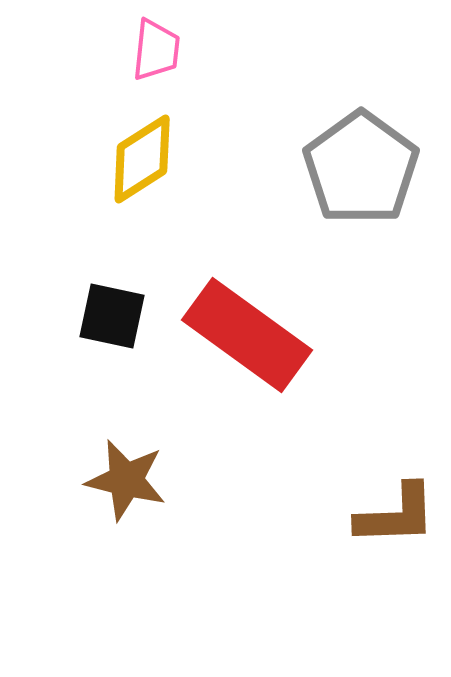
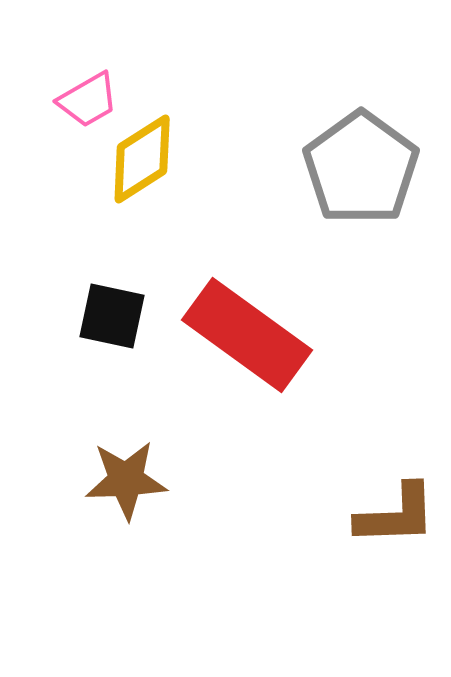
pink trapezoid: moved 68 px left, 50 px down; rotated 54 degrees clockwise
brown star: rotated 16 degrees counterclockwise
